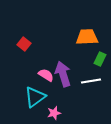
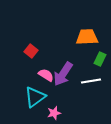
red square: moved 7 px right, 7 px down
purple arrow: rotated 130 degrees counterclockwise
